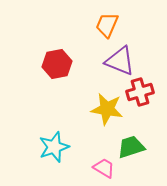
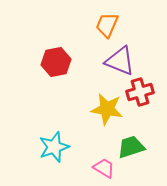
red hexagon: moved 1 px left, 2 px up
